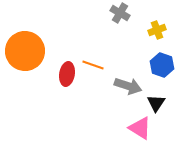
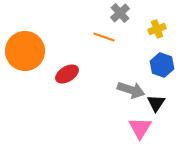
gray cross: rotated 18 degrees clockwise
yellow cross: moved 1 px up
orange line: moved 11 px right, 28 px up
red ellipse: rotated 50 degrees clockwise
gray arrow: moved 3 px right, 4 px down
pink triangle: rotated 30 degrees clockwise
